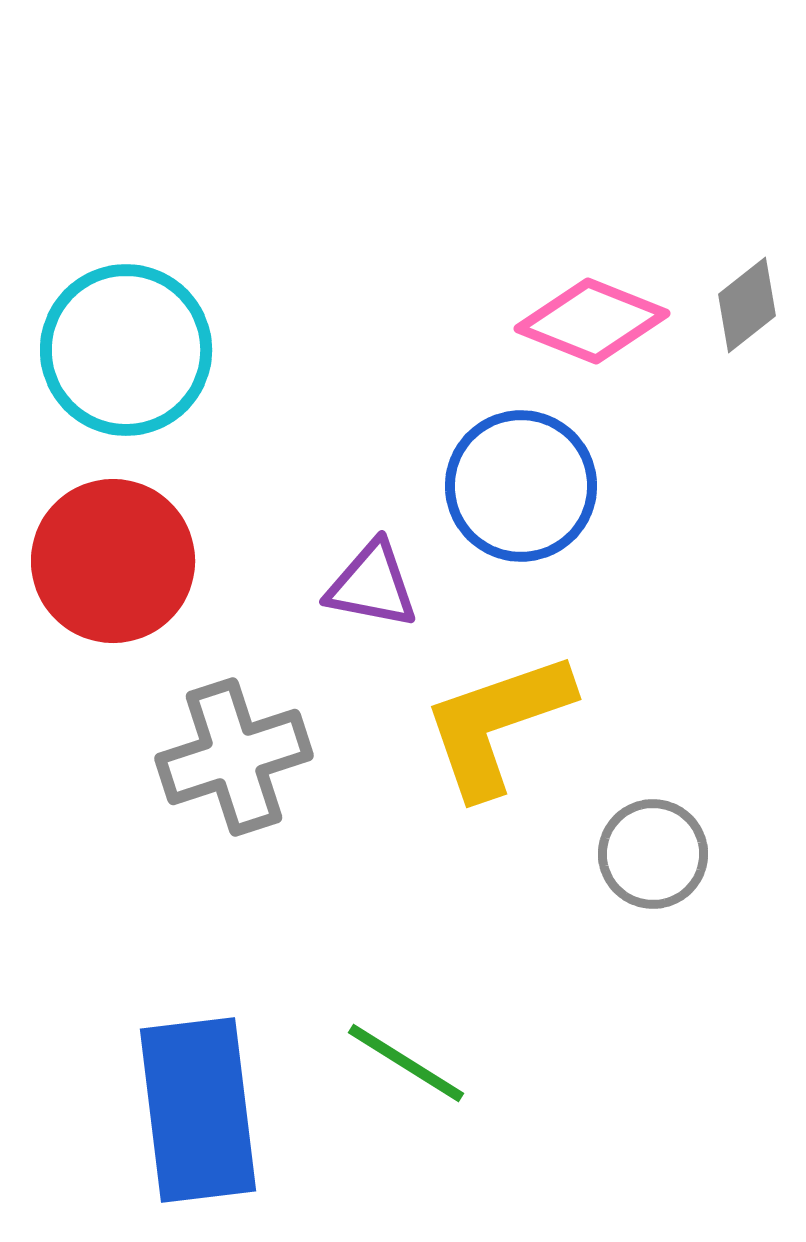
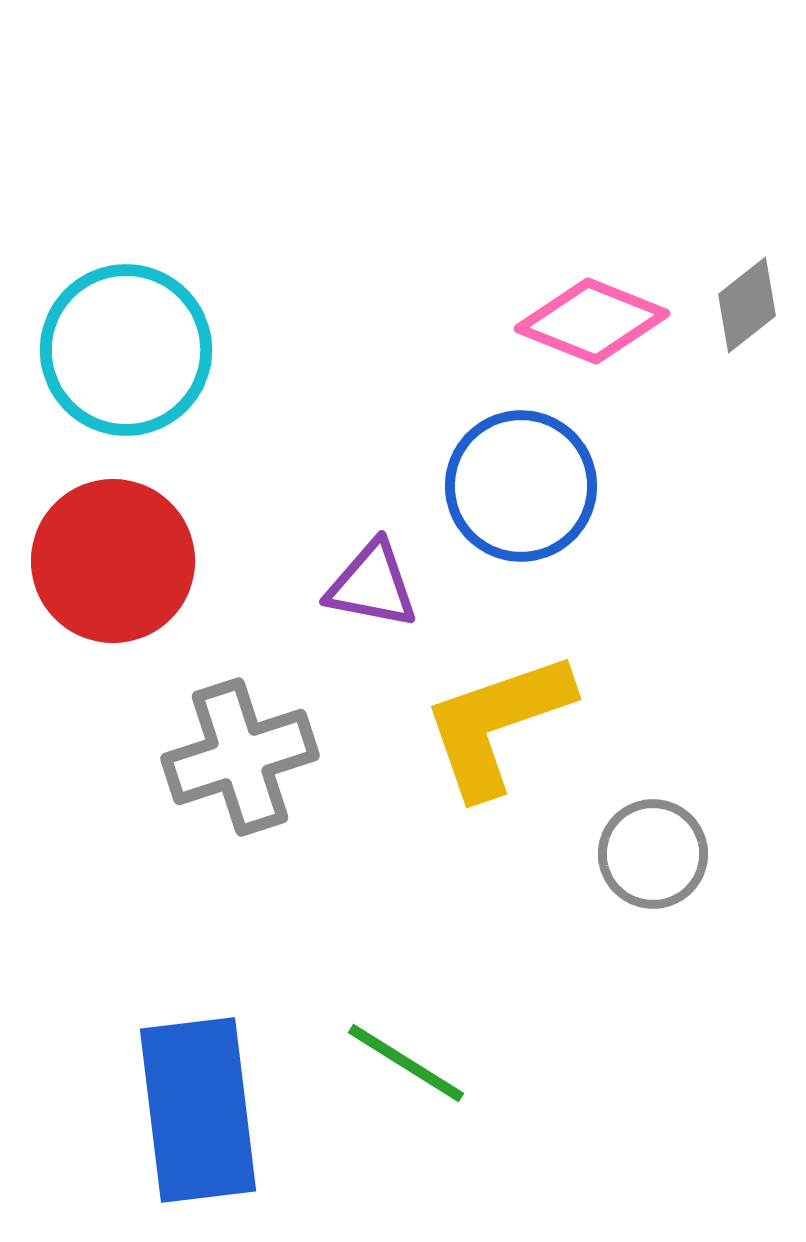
gray cross: moved 6 px right
